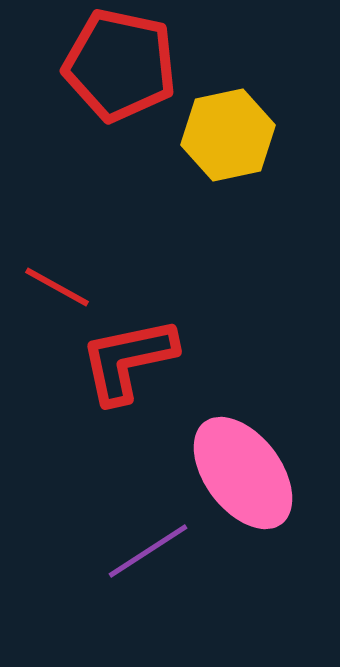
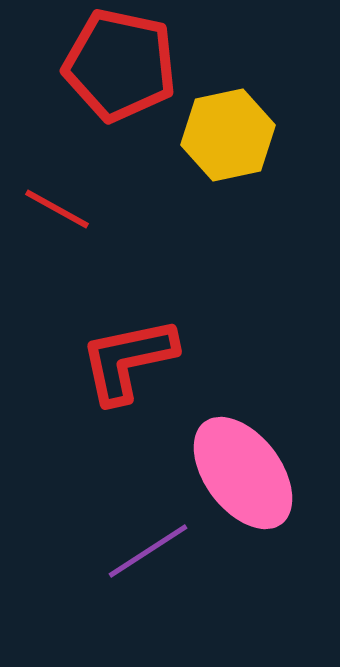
red line: moved 78 px up
